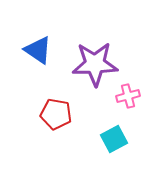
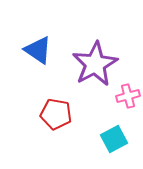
purple star: rotated 27 degrees counterclockwise
